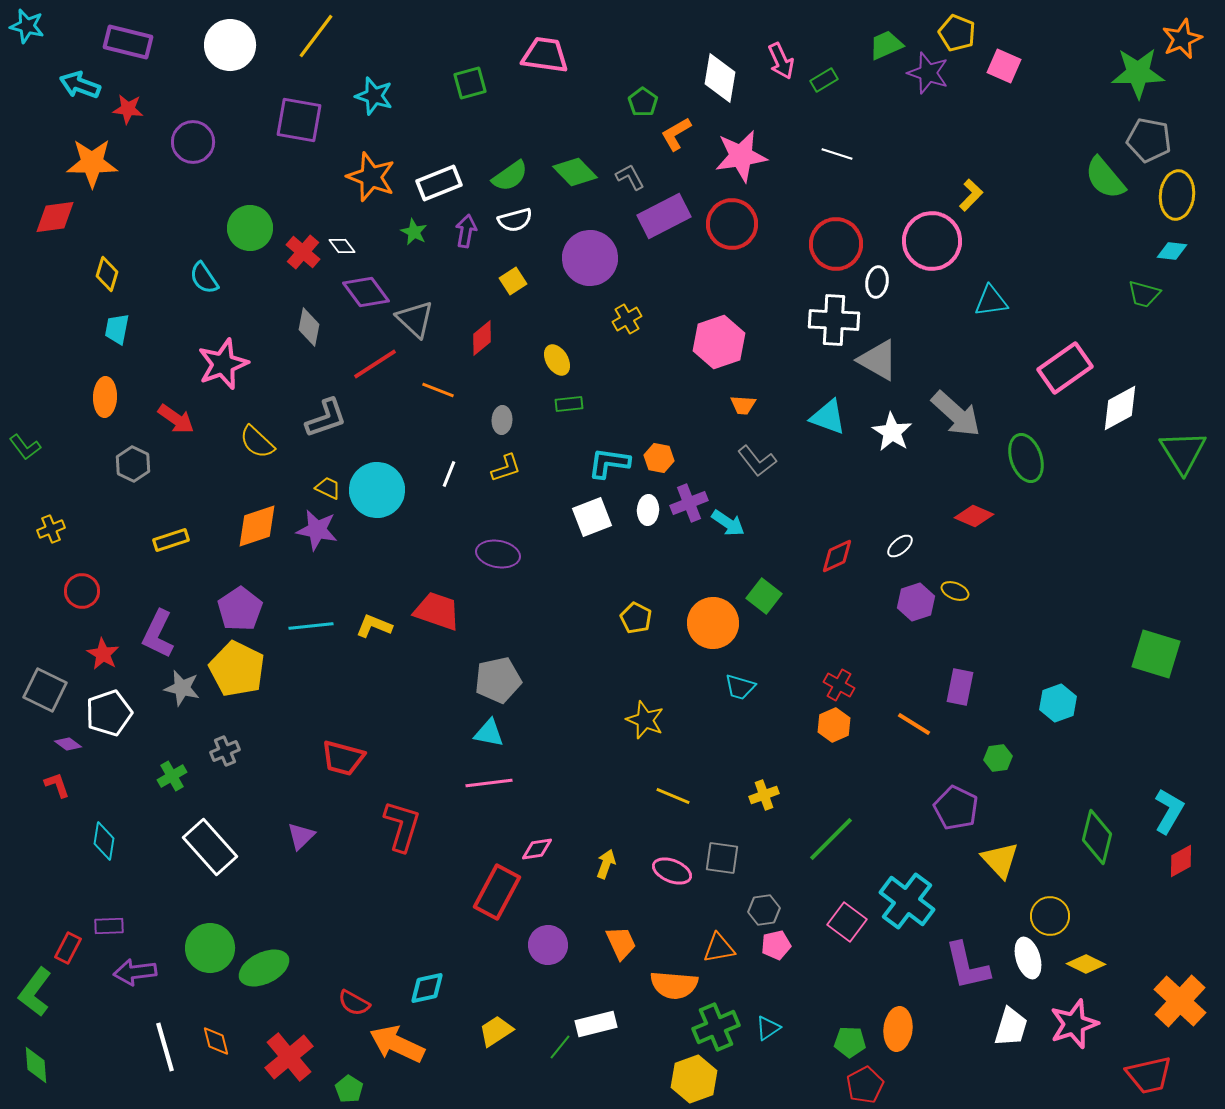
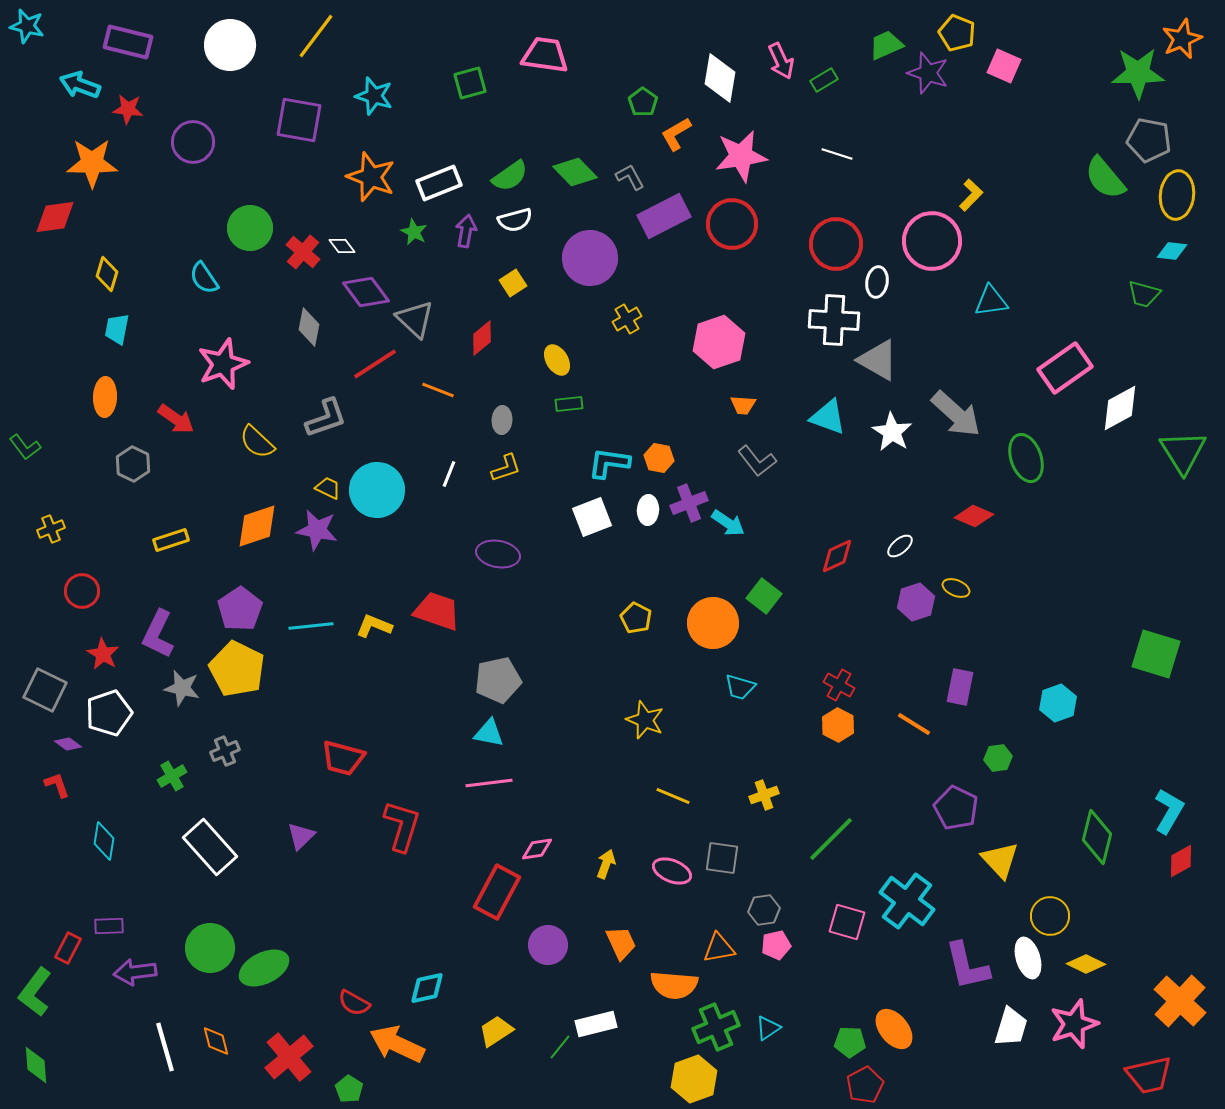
yellow square at (513, 281): moved 2 px down
yellow ellipse at (955, 591): moved 1 px right, 3 px up
orange hexagon at (834, 725): moved 4 px right; rotated 8 degrees counterclockwise
pink square at (847, 922): rotated 21 degrees counterclockwise
orange ellipse at (898, 1029): moved 4 px left; rotated 45 degrees counterclockwise
